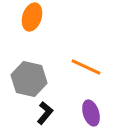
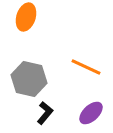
orange ellipse: moved 6 px left
purple ellipse: rotated 65 degrees clockwise
